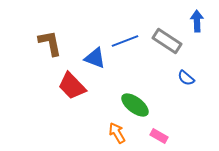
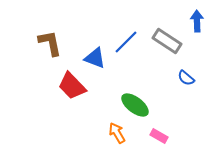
blue line: moved 1 px right, 1 px down; rotated 24 degrees counterclockwise
